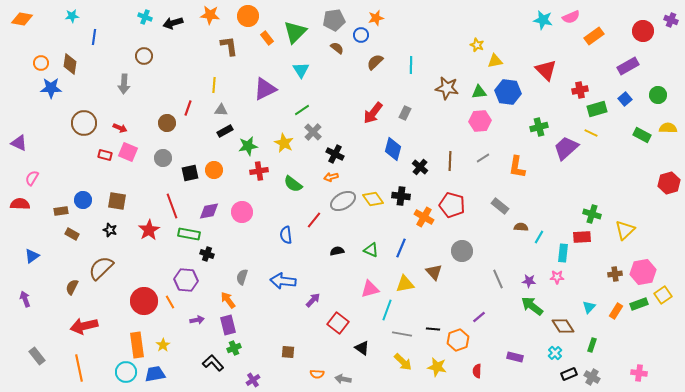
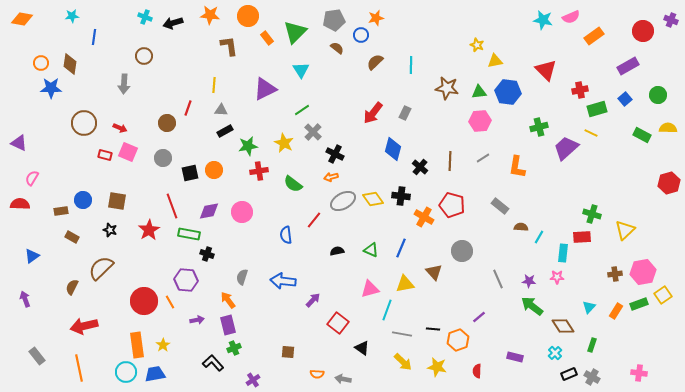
brown rectangle at (72, 234): moved 3 px down
